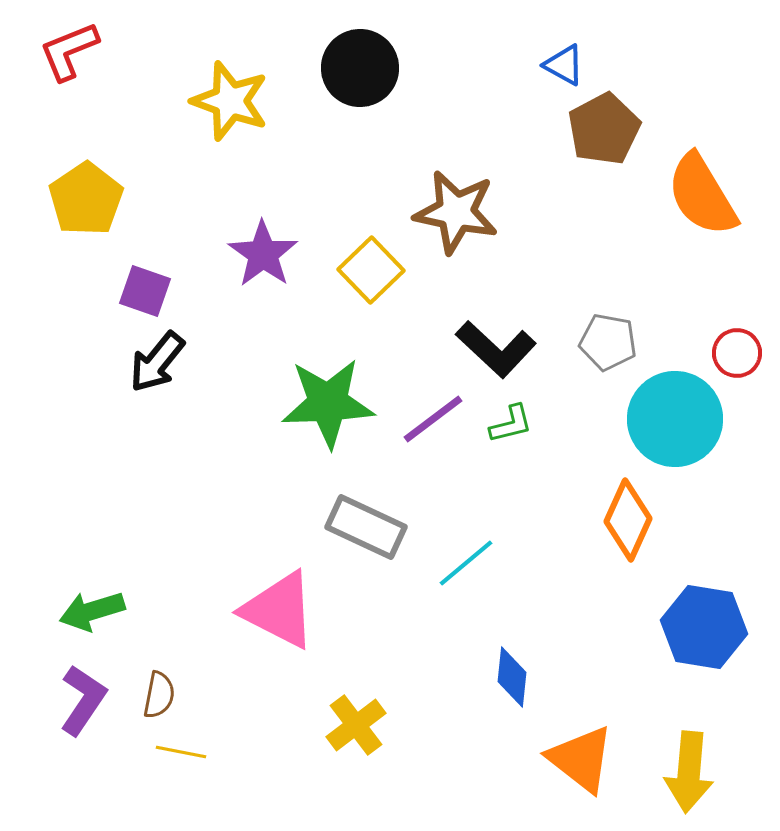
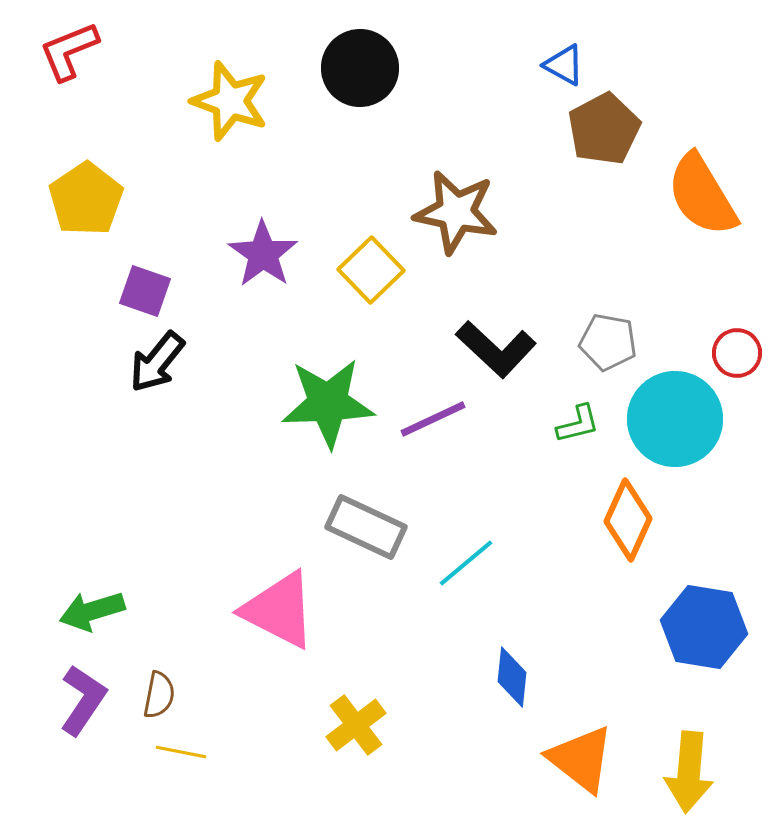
purple line: rotated 12 degrees clockwise
green L-shape: moved 67 px right
